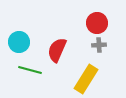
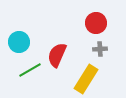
red circle: moved 1 px left
gray cross: moved 1 px right, 4 px down
red semicircle: moved 5 px down
green line: rotated 45 degrees counterclockwise
